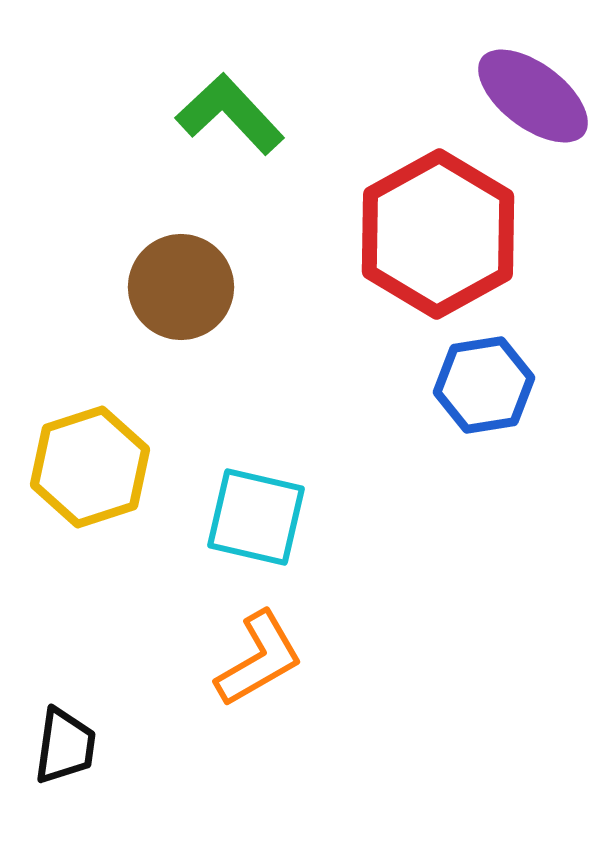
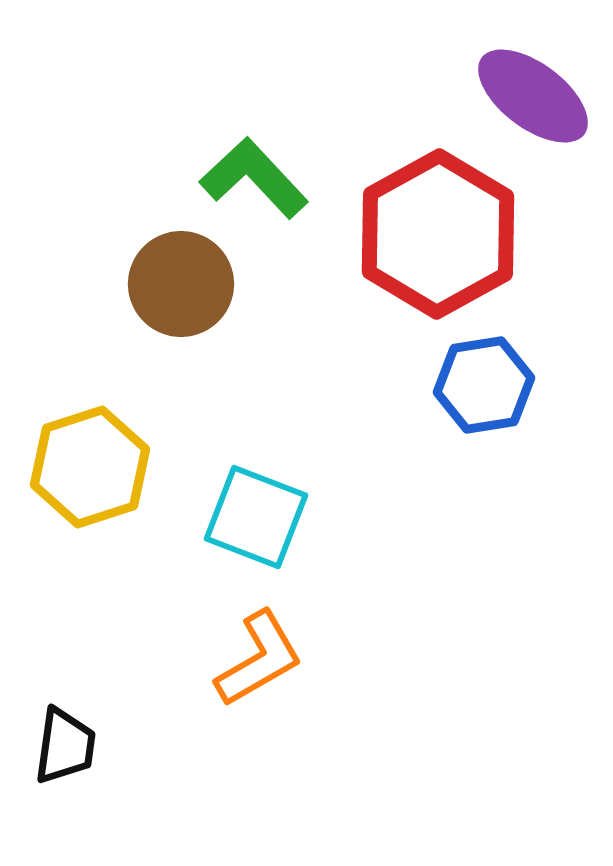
green L-shape: moved 24 px right, 64 px down
brown circle: moved 3 px up
cyan square: rotated 8 degrees clockwise
